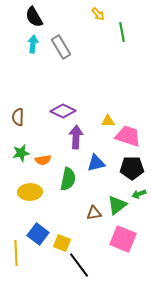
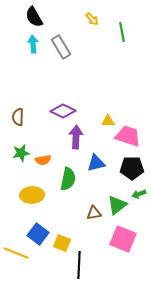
yellow arrow: moved 6 px left, 5 px down
cyan arrow: rotated 12 degrees counterclockwise
yellow ellipse: moved 2 px right, 3 px down
yellow line: rotated 65 degrees counterclockwise
black line: rotated 40 degrees clockwise
